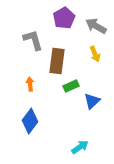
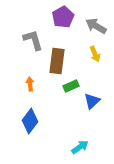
purple pentagon: moved 1 px left, 1 px up
